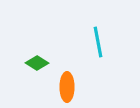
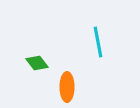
green diamond: rotated 20 degrees clockwise
